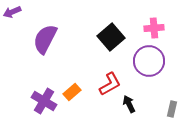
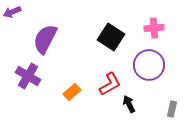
black square: rotated 16 degrees counterclockwise
purple circle: moved 4 px down
purple cross: moved 16 px left, 25 px up
